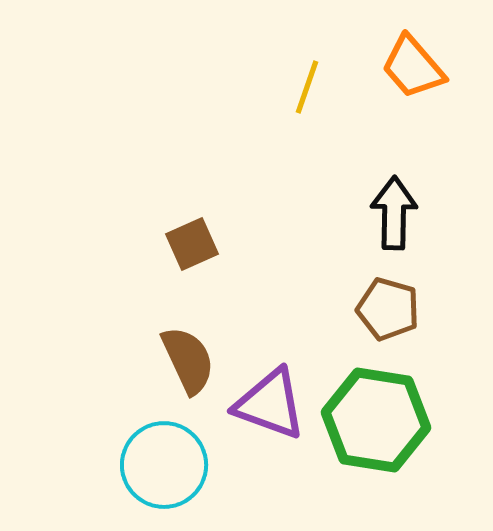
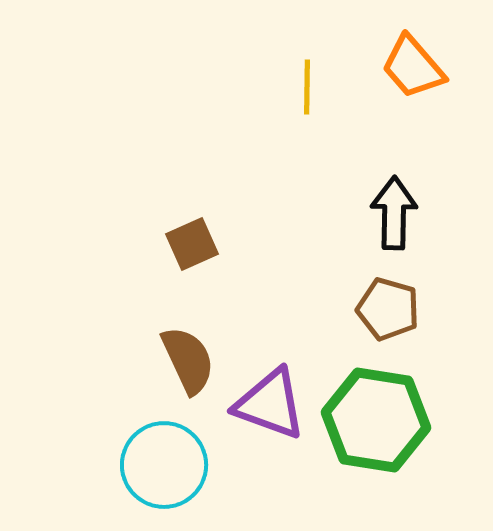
yellow line: rotated 18 degrees counterclockwise
